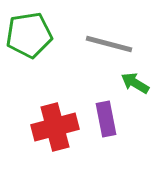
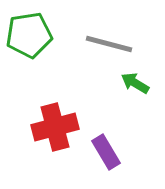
purple rectangle: moved 33 px down; rotated 20 degrees counterclockwise
